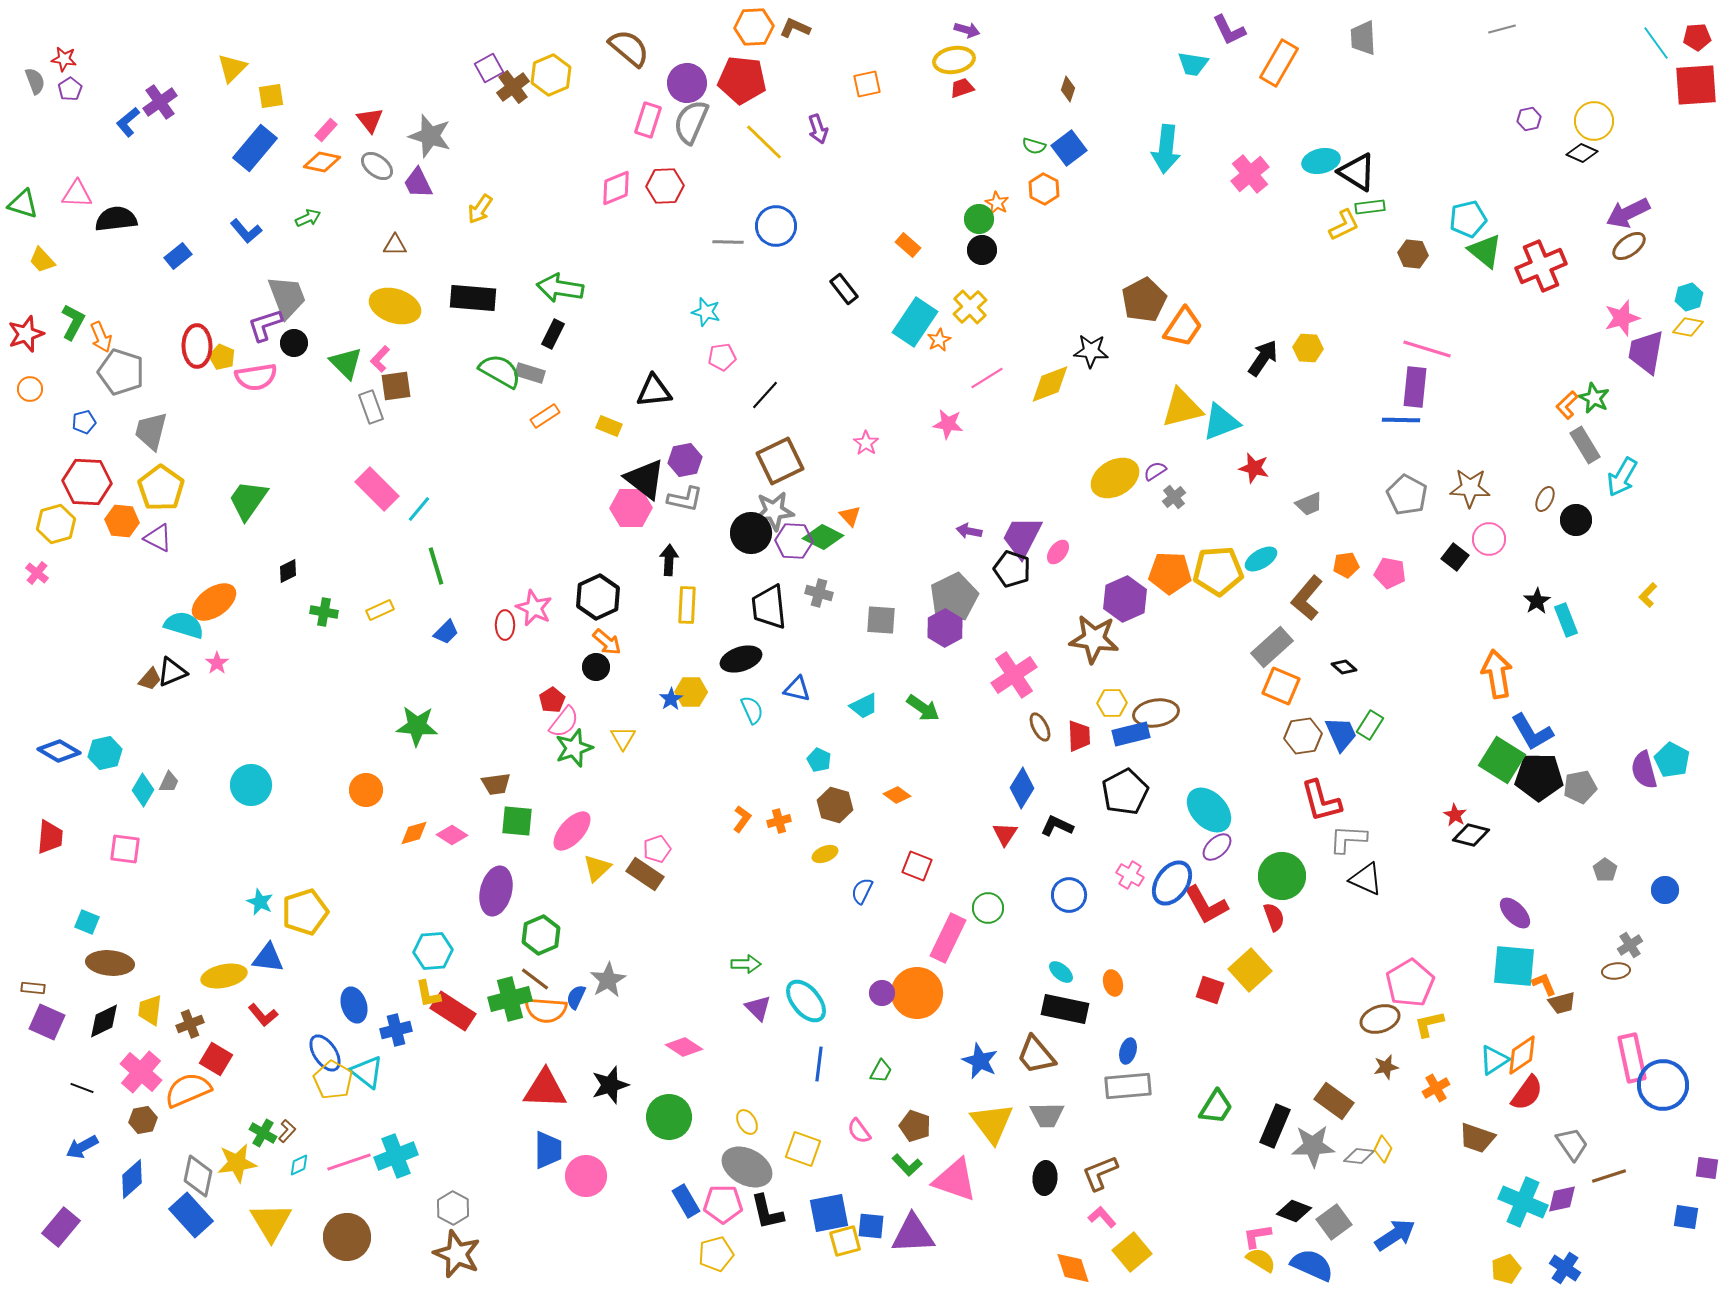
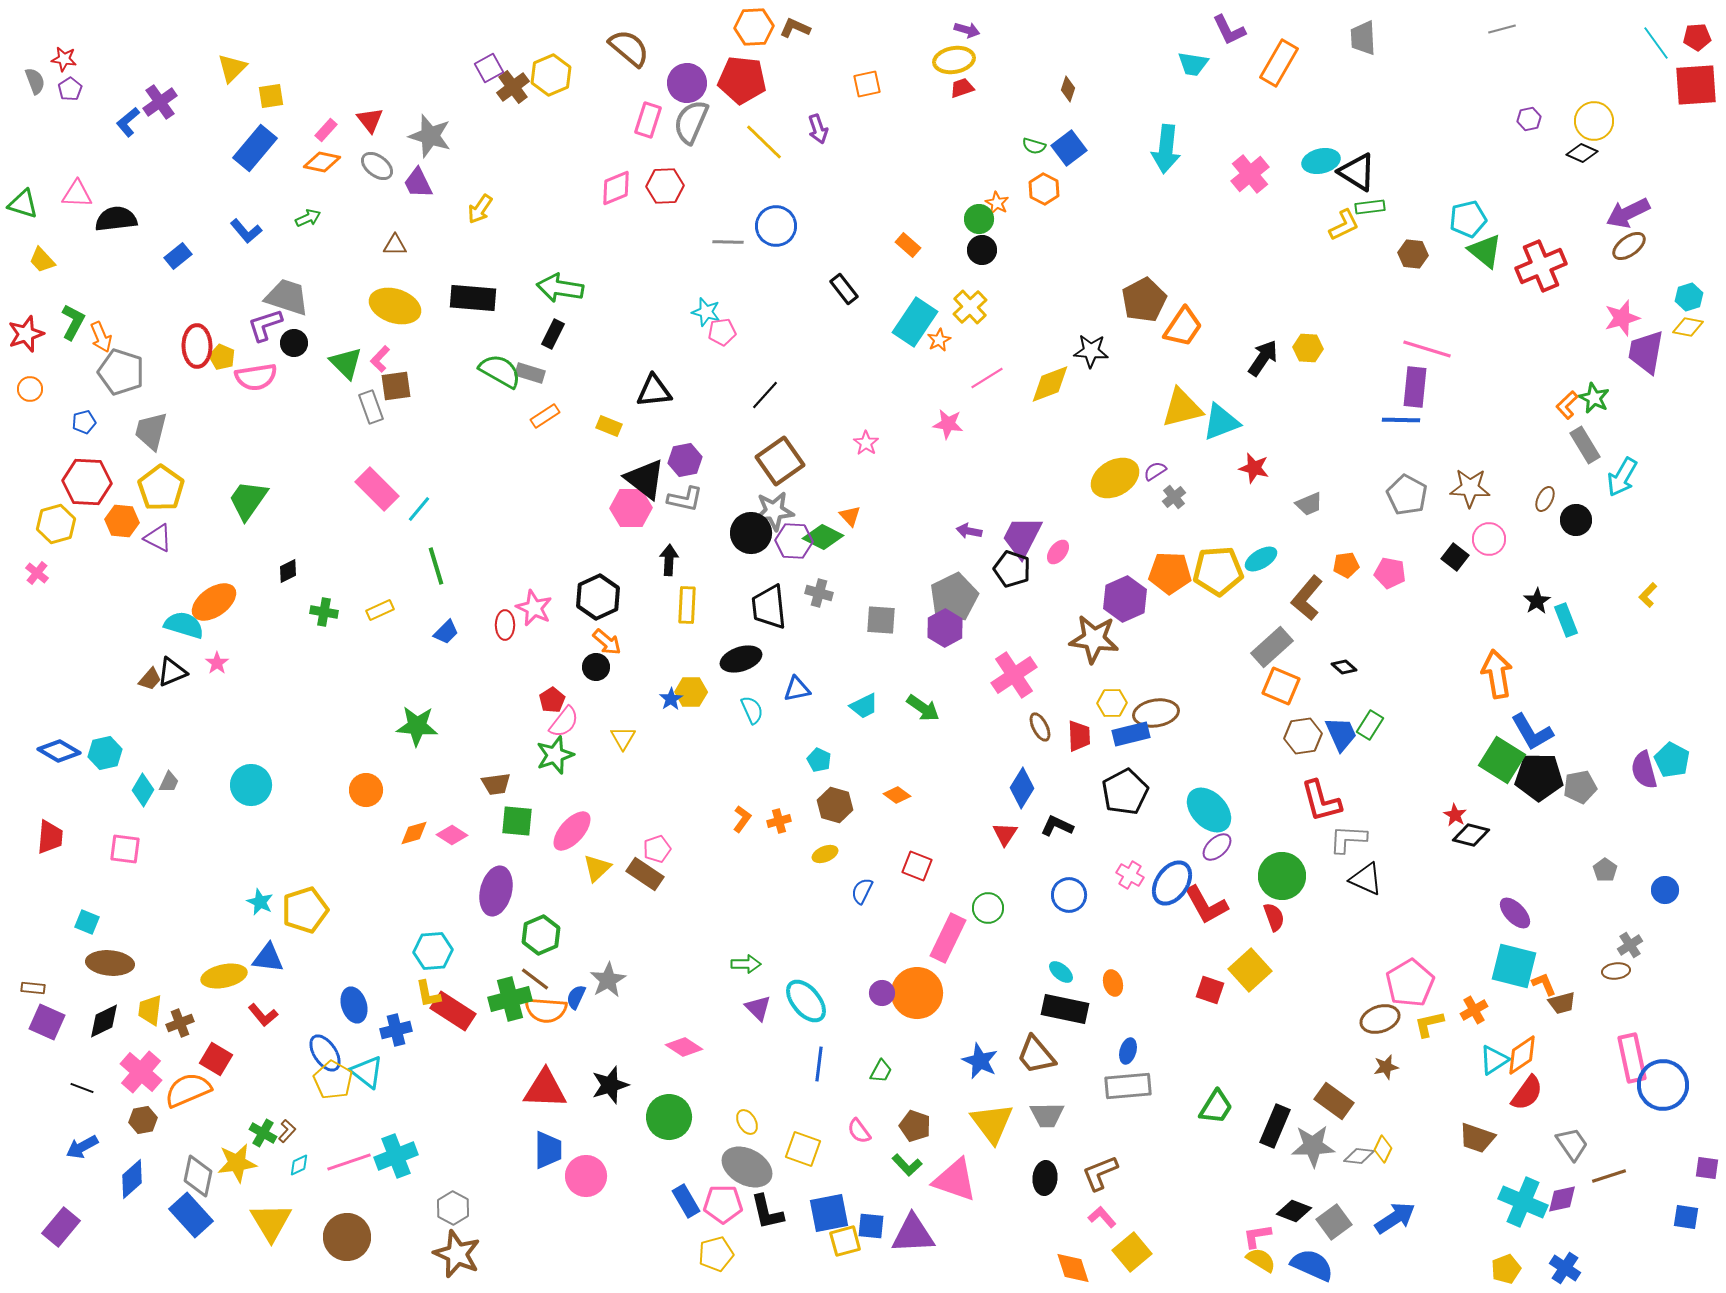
gray trapezoid at (287, 297): rotated 51 degrees counterclockwise
pink pentagon at (722, 357): moved 25 px up
brown square at (780, 461): rotated 9 degrees counterclockwise
blue triangle at (797, 689): rotated 24 degrees counterclockwise
green star at (574, 748): moved 19 px left, 7 px down
yellow pentagon at (305, 912): moved 2 px up
cyan square at (1514, 966): rotated 9 degrees clockwise
brown cross at (190, 1024): moved 10 px left, 1 px up
orange cross at (1436, 1088): moved 38 px right, 78 px up
blue arrow at (1395, 1235): moved 17 px up
